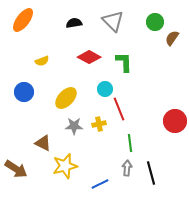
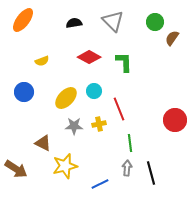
cyan circle: moved 11 px left, 2 px down
red circle: moved 1 px up
